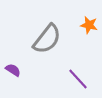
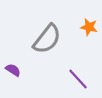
orange star: moved 2 px down
